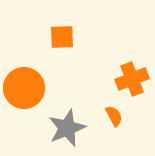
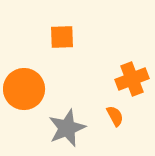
orange circle: moved 1 px down
orange semicircle: moved 1 px right
